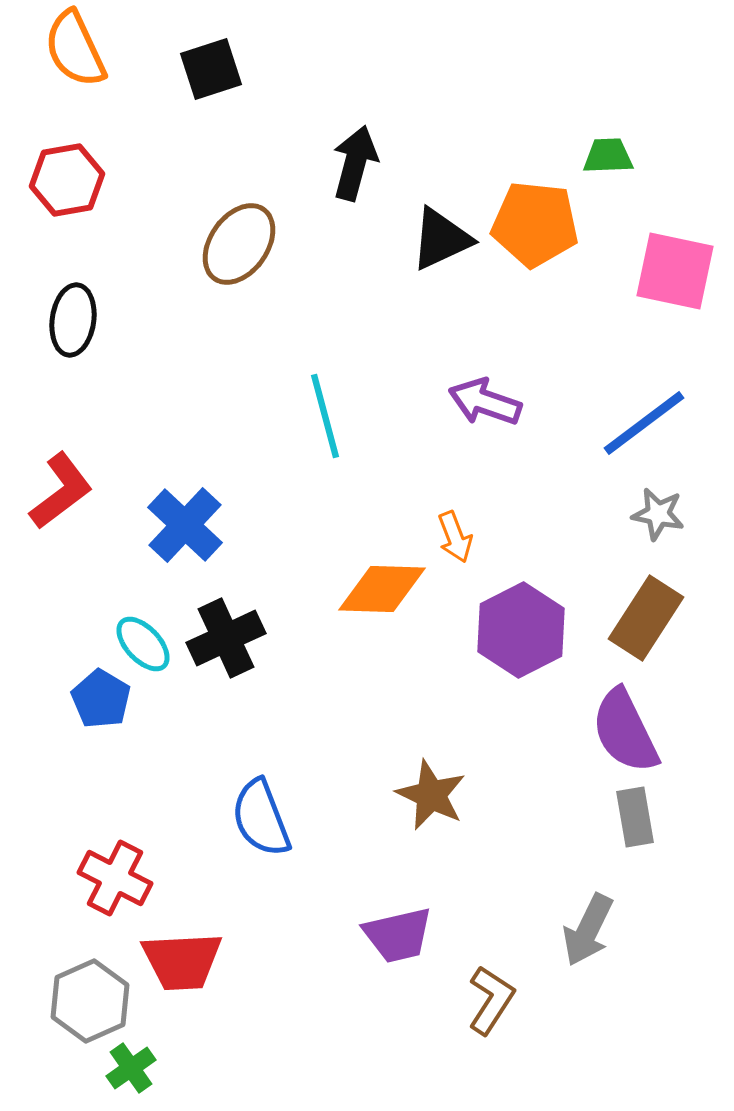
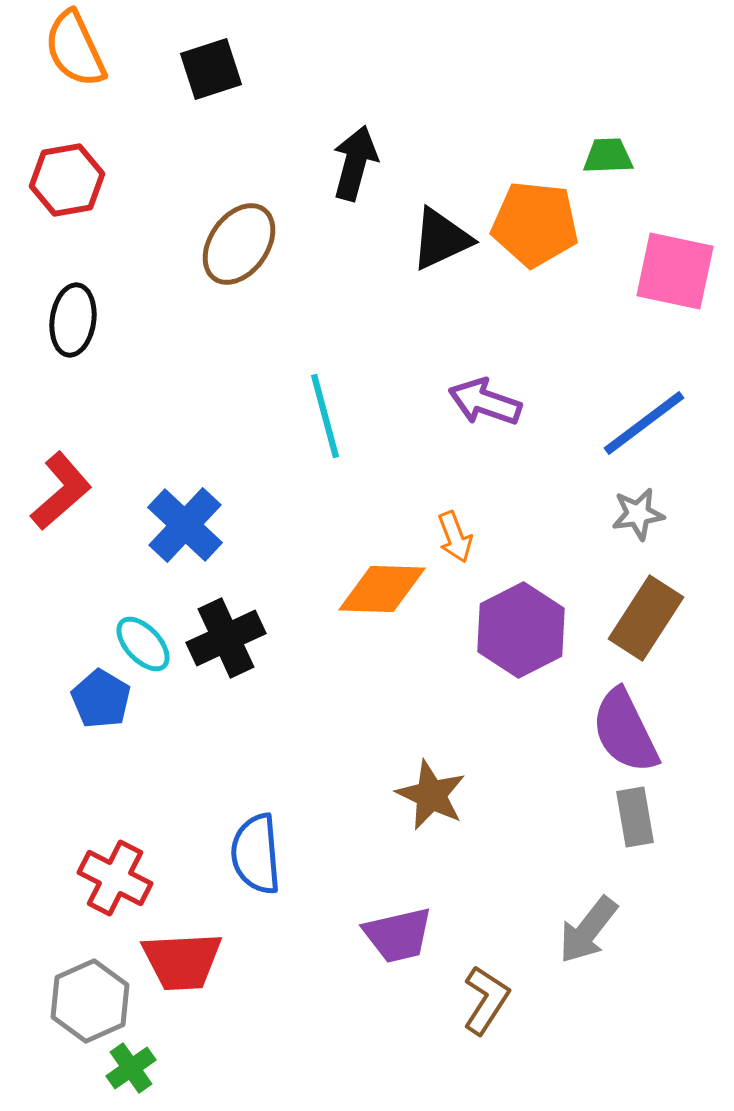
red L-shape: rotated 4 degrees counterclockwise
gray star: moved 20 px left; rotated 20 degrees counterclockwise
blue semicircle: moved 5 px left, 36 px down; rotated 16 degrees clockwise
gray arrow: rotated 12 degrees clockwise
brown L-shape: moved 5 px left
